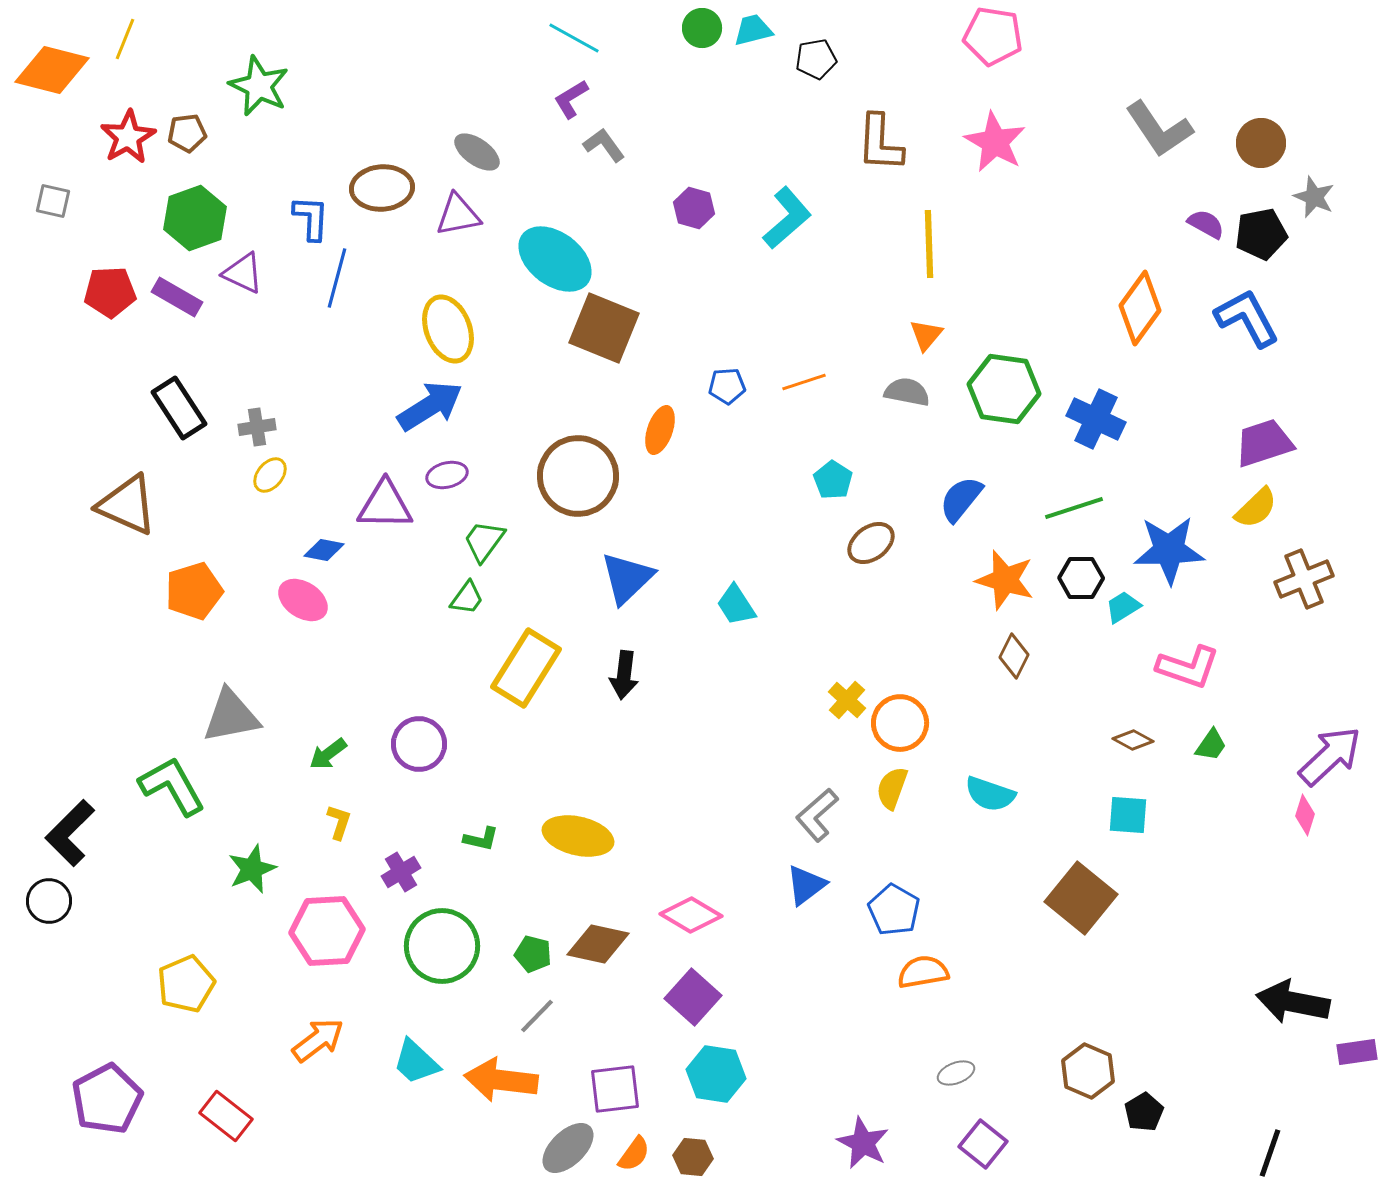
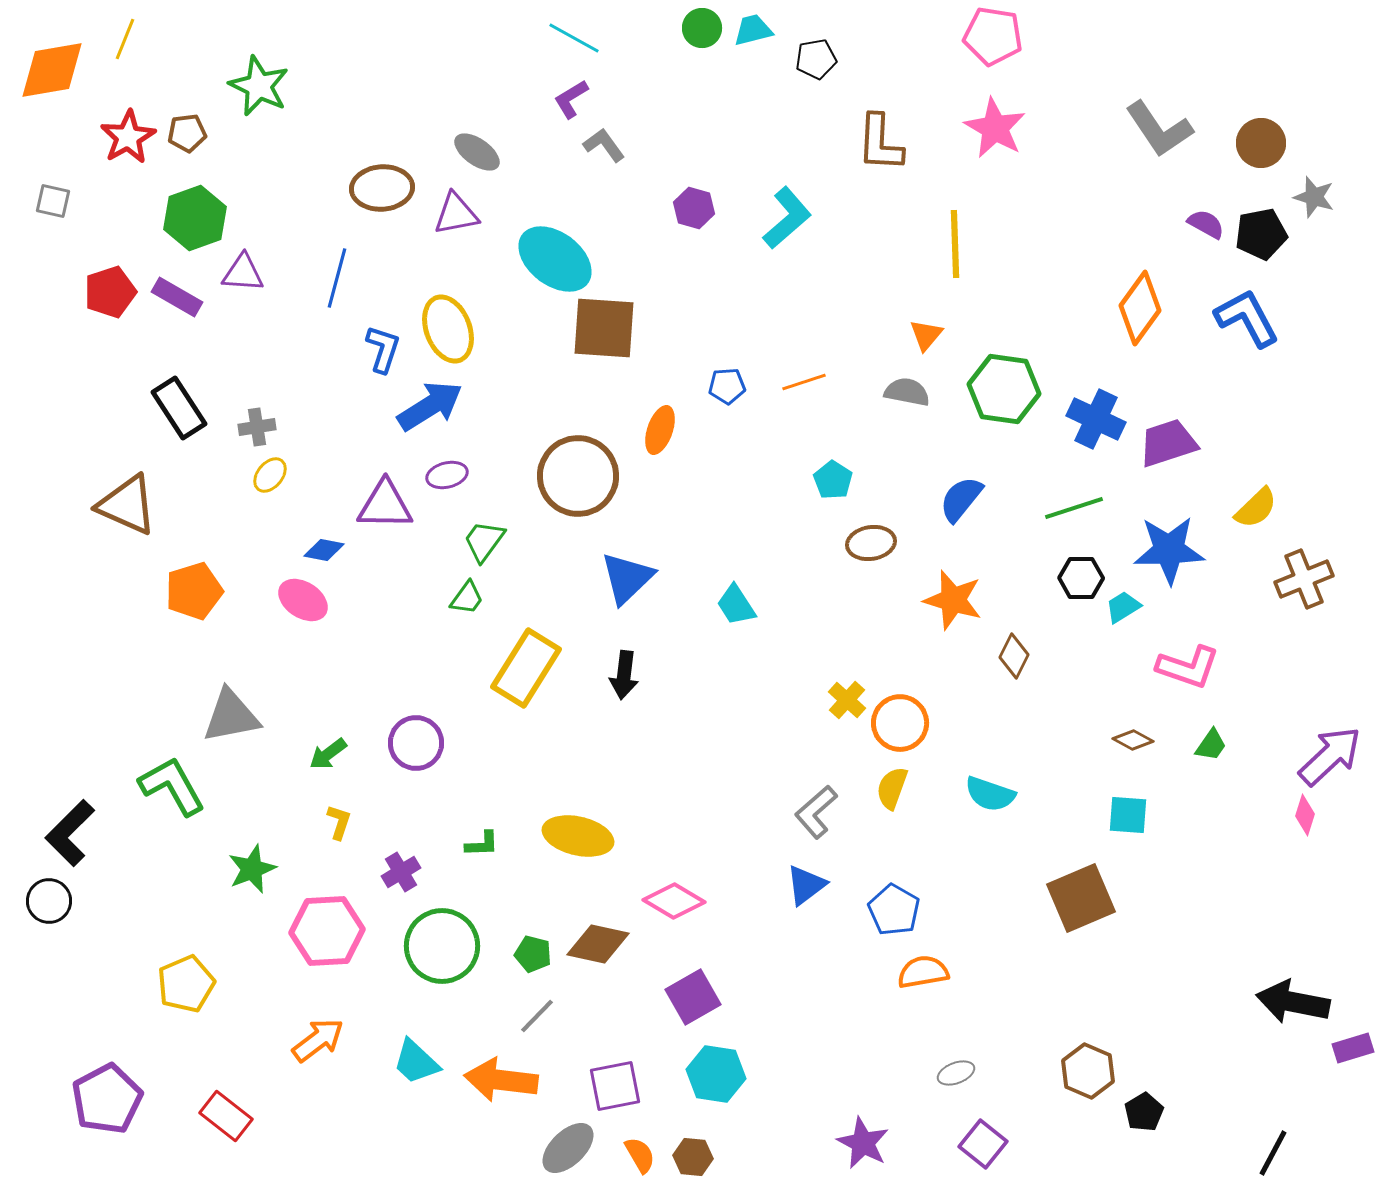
orange diamond at (52, 70): rotated 24 degrees counterclockwise
pink star at (995, 142): moved 14 px up
gray star at (1314, 197): rotated 6 degrees counterclockwise
purple triangle at (458, 215): moved 2 px left, 1 px up
blue L-shape at (311, 218): moved 72 px right, 131 px down; rotated 15 degrees clockwise
yellow line at (929, 244): moved 26 px right
purple triangle at (243, 273): rotated 21 degrees counterclockwise
red pentagon at (110, 292): rotated 15 degrees counterclockwise
brown square at (604, 328): rotated 18 degrees counterclockwise
purple trapezoid at (1264, 443): moved 96 px left
brown ellipse at (871, 543): rotated 27 degrees clockwise
orange star at (1005, 580): moved 52 px left, 20 px down
purple circle at (419, 744): moved 3 px left, 1 px up
gray L-shape at (817, 815): moved 1 px left, 3 px up
green L-shape at (481, 839): moved 1 px right, 5 px down; rotated 15 degrees counterclockwise
brown square at (1081, 898): rotated 28 degrees clockwise
pink diamond at (691, 915): moved 17 px left, 14 px up
purple square at (693, 997): rotated 18 degrees clockwise
purple rectangle at (1357, 1052): moved 4 px left, 4 px up; rotated 9 degrees counterclockwise
purple square at (615, 1089): moved 3 px up; rotated 4 degrees counterclockwise
black line at (1270, 1153): moved 3 px right; rotated 9 degrees clockwise
orange semicircle at (634, 1154): moved 6 px right, 1 px down; rotated 66 degrees counterclockwise
